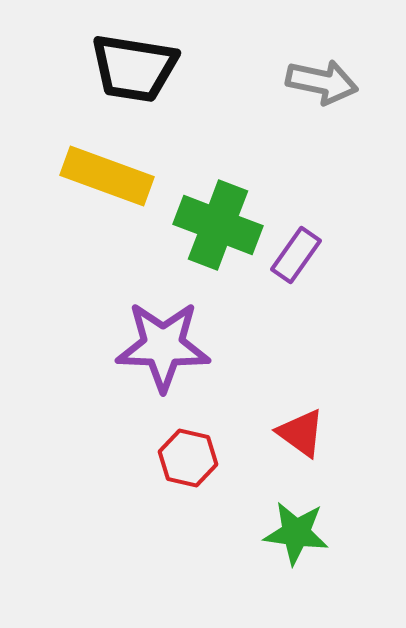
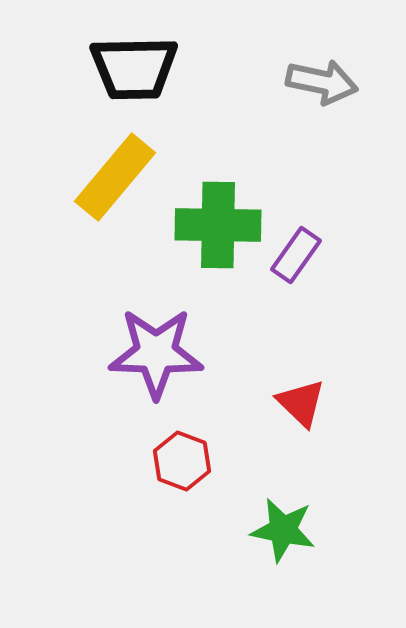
black trapezoid: rotated 10 degrees counterclockwise
yellow rectangle: moved 8 px right, 1 px down; rotated 70 degrees counterclockwise
green cross: rotated 20 degrees counterclockwise
purple star: moved 7 px left, 7 px down
red triangle: moved 30 px up; rotated 8 degrees clockwise
red hexagon: moved 6 px left, 3 px down; rotated 8 degrees clockwise
green star: moved 13 px left, 3 px up; rotated 4 degrees clockwise
